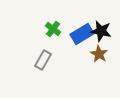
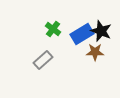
black star: rotated 10 degrees clockwise
brown star: moved 4 px left, 2 px up; rotated 30 degrees counterclockwise
gray rectangle: rotated 18 degrees clockwise
